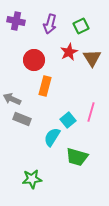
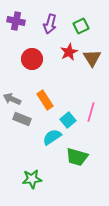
red circle: moved 2 px left, 1 px up
orange rectangle: moved 14 px down; rotated 48 degrees counterclockwise
cyan semicircle: rotated 24 degrees clockwise
